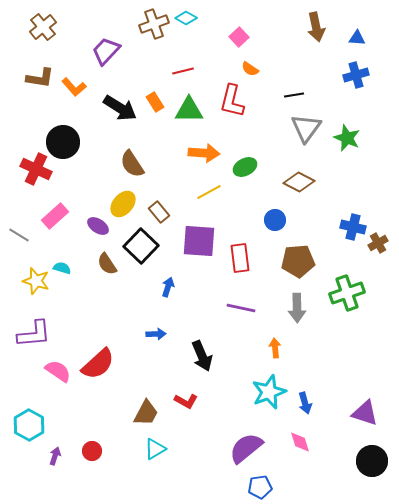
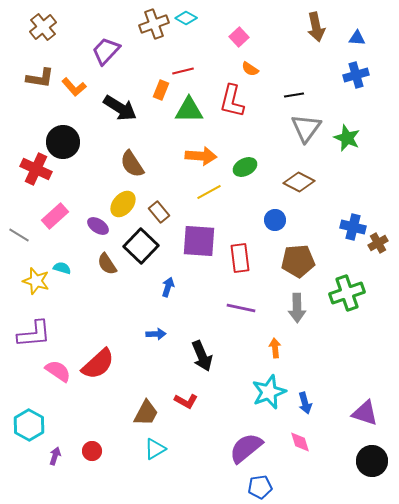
orange rectangle at (155, 102): moved 6 px right, 12 px up; rotated 54 degrees clockwise
orange arrow at (204, 153): moved 3 px left, 3 px down
